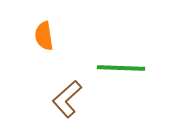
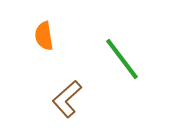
green line: moved 1 px right, 9 px up; rotated 51 degrees clockwise
